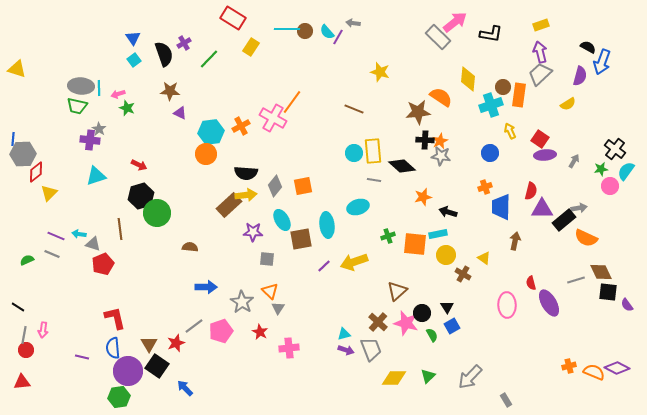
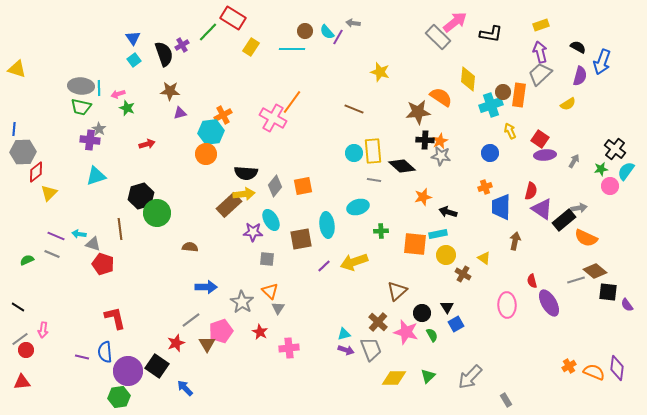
cyan line at (287, 29): moved 5 px right, 20 px down
purple cross at (184, 43): moved 2 px left, 2 px down
black semicircle at (588, 47): moved 10 px left
green line at (209, 59): moved 1 px left, 27 px up
brown circle at (503, 87): moved 5 px down
green trapezoid at (77, 106): moved 4 px right, 1 px down
purple triangle at (180, 113): rotated 40 degrees counterclockwise
orange cross at (241, 126): moved 18 px left, 11 px up
blue line at (13, 139): moved 1 px right, 10 px up
gray hexagon at (23, 154): moved 2 px up
red arrow at (139, 165): moved 8 px right, 21 px up; rotated 42 degrees counterclockwise
yellow arrow at (246, 195): moved 2 px left, 1 px up
purple triangle at (542, 209): rotated 35 degrees clockwise
cyan ellipse at (282, 220): moved 11 px left
green cross at (388, 236): moved 7 px left, 5 px up; rotated 16 degrees clockwise
red pentagon at (103, 264): rotated 30 degrees counterclockwise
brown diamond at (601, 272): moved 6 px left, 1 px up; rotated 25 degrees counterclockwise
red semicircle at (531, 283): moved 1 px right, 2 px up
pink star at (406, 323): moved 9 px down
gray line at (194, 326): moved 3 px left, 6 px up
blue square at (452, 326): moved 4 px right, 2 px up
gray line at (24, 335): moved 4 px left, 4 px down; rotated 42 degrees clockwise
brown triangle at (149, 344): moved 58 px right
blue semicircle at (113, 348): moved 8 px left, 4 px down
orange cross at (569, 366): rotated 16 degrees counterclockwise
purple diamond at (617, 368): rotated 70 degrees clockwise
